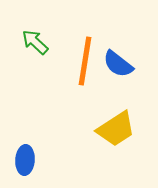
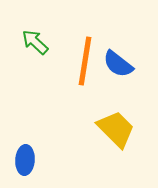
yellow trapezoid: rotated 102 degrees counterclockwise
